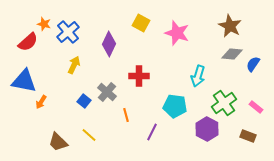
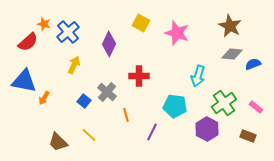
blue semicircle: rotated 35 degrees clockwise
orange arrow: moved 3 px right, 4 px up
